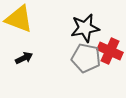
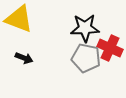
black star: rotated 8 degrees clockwise
red cross: moved 3 px up
black arrow: rotated 48 degrees clockwise
